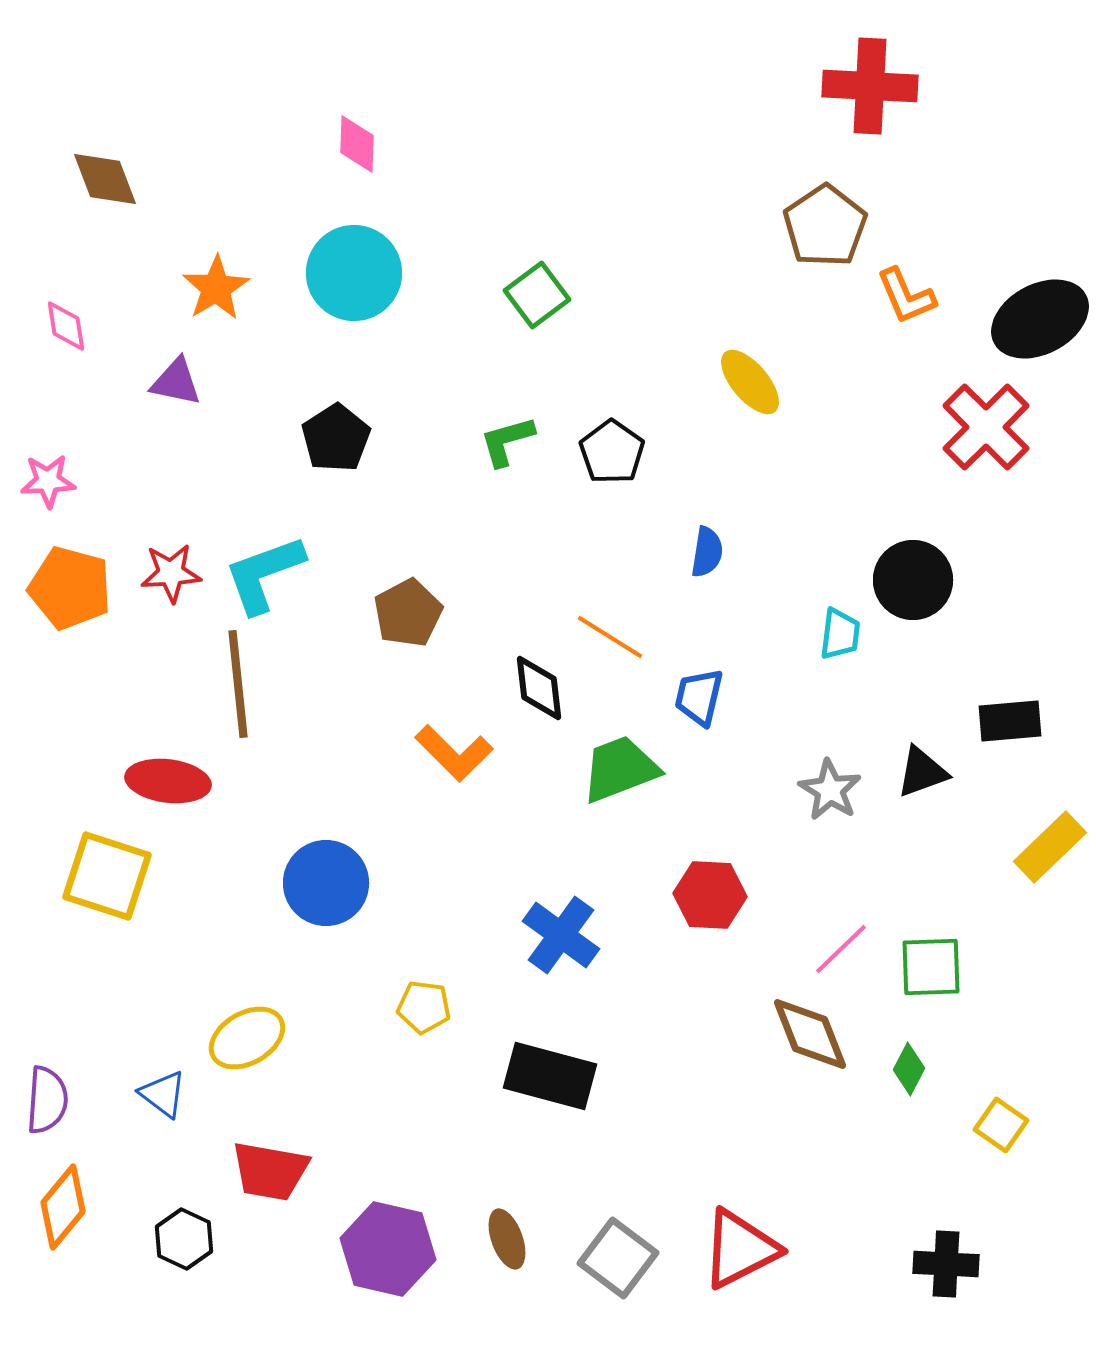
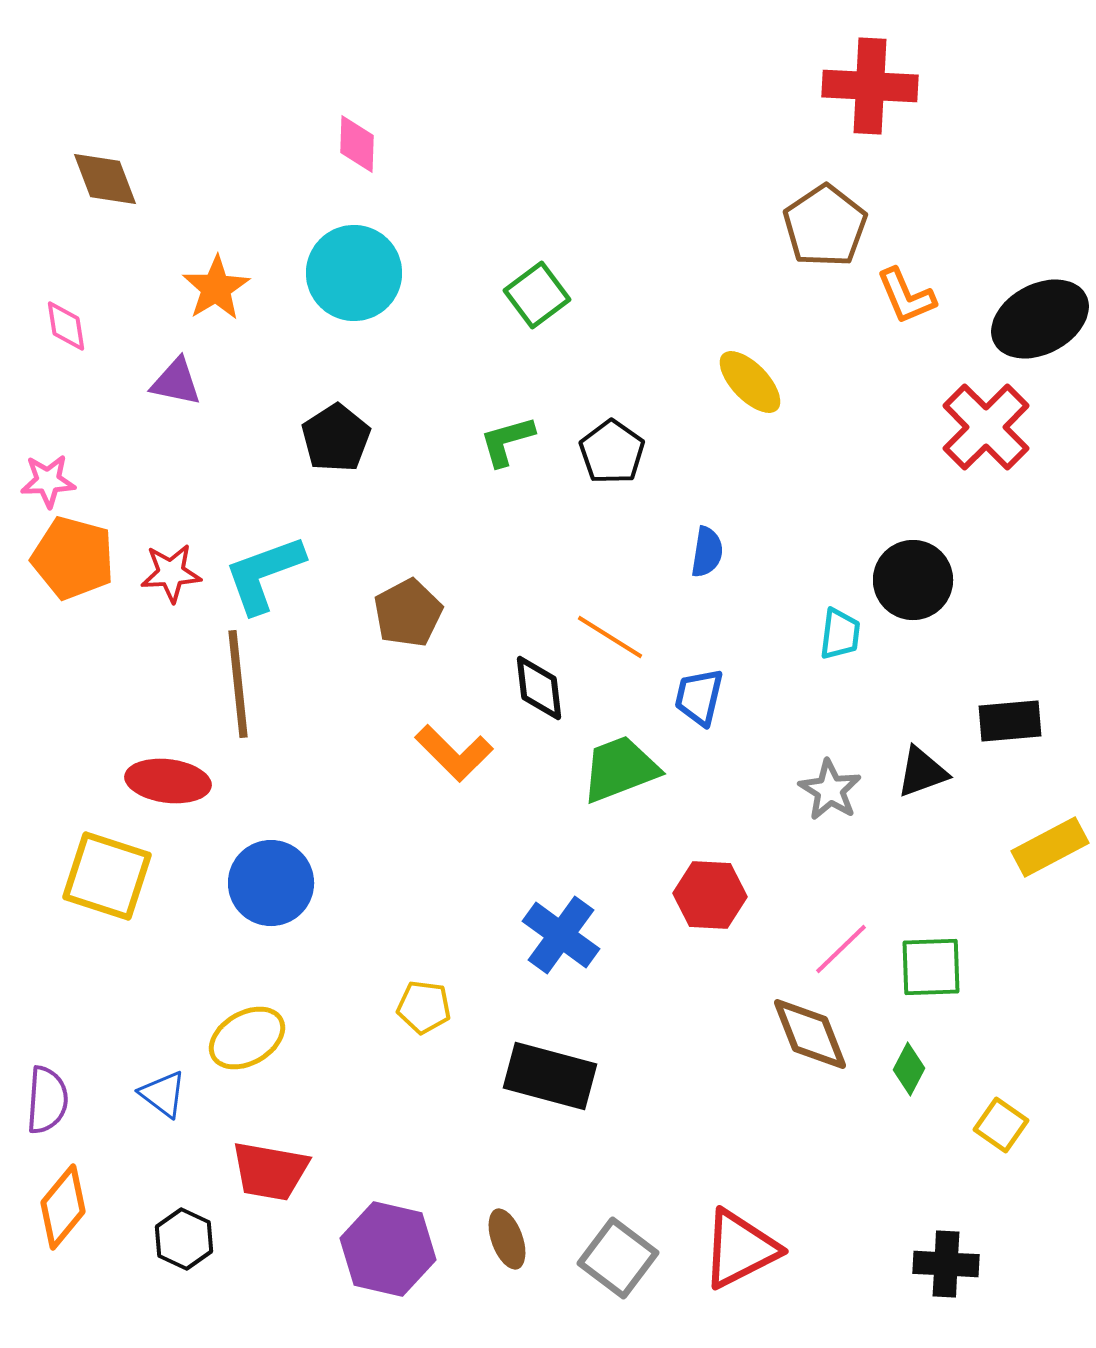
yellow ellipse at (750, 382): rotated 4 degrees counterclockwise
orange pentagon at (70, 588): moved 3 px right, 30 px up
yellow rectangle at (1050, 847): rotated 16 degrees clockwise
blue circle at (326, 883): moved 55 px left
